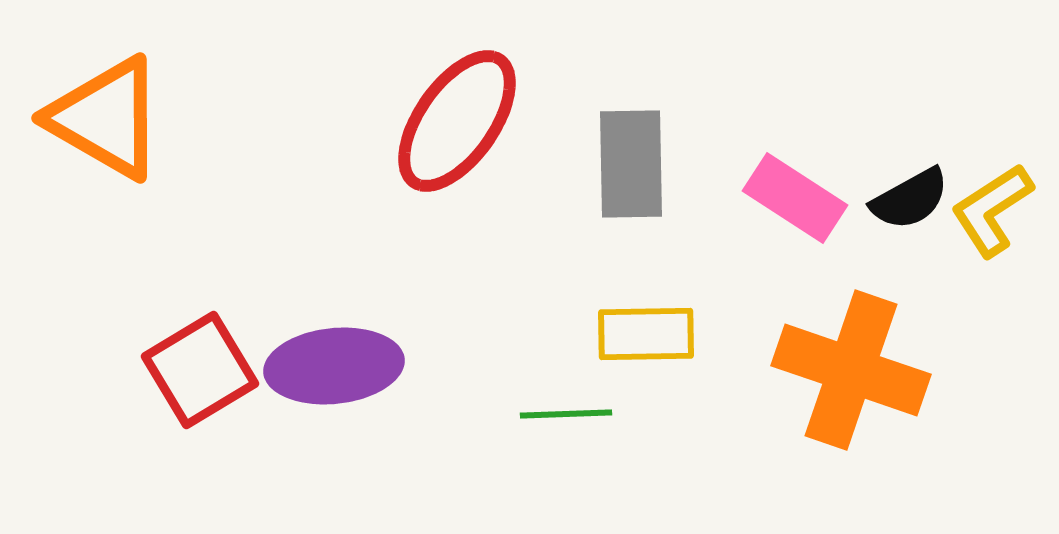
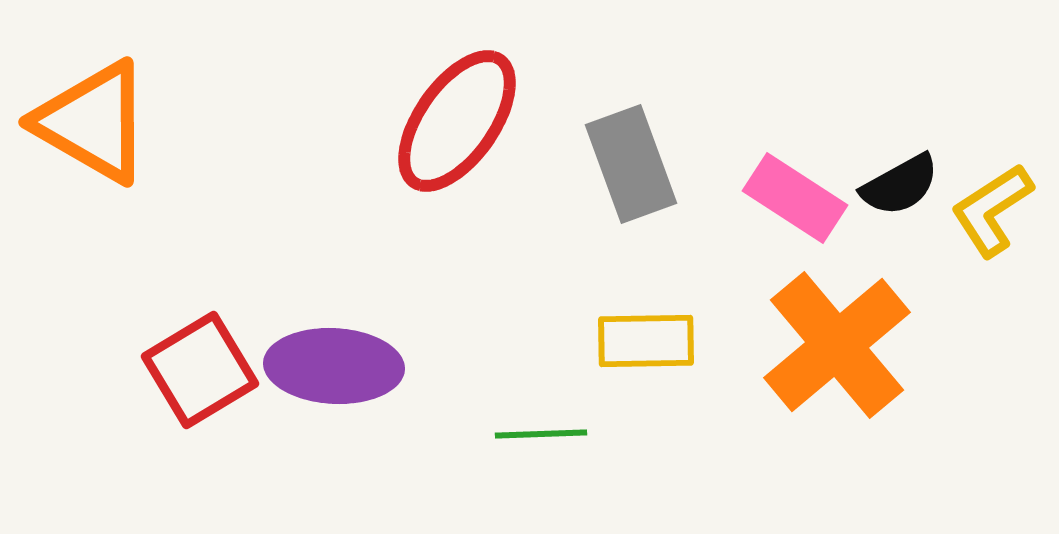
orange triangle: moved 13 px left, 4 px down
gray rectangle: rotated 19 degrees counterclockwise
black semicircle: moved 10 px left, 14 px up
yellow rectangle: moved 7 px down
purple ellipse: rotated 9 degrees clockwise
orange cross: moved 14 px left, 25 px up; rotated 31 degrees clockwise
green line: moved 25 px left, 20 px down
